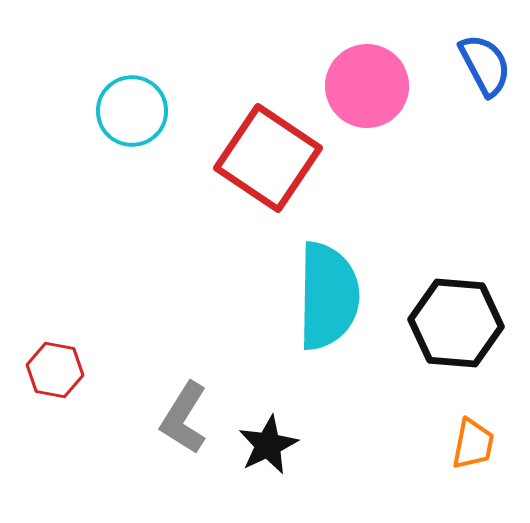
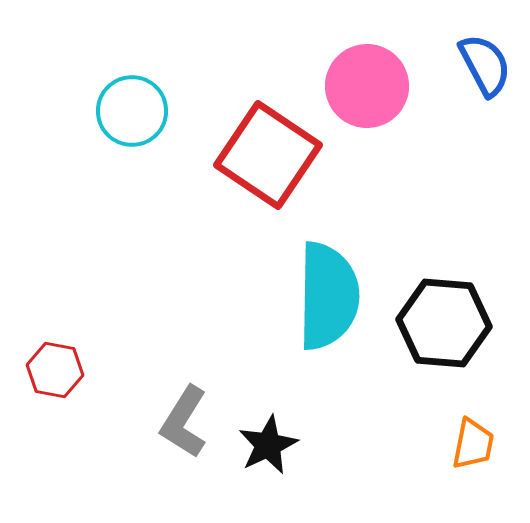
red square: moved 3 px up
black hexagon: moved 12 px left
gray L-shape: moved 4 px down
